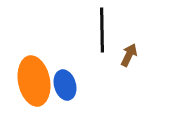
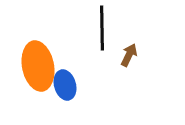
black line: moved 2 px up
orange ellipse: moved 4 px right, 15 px up
